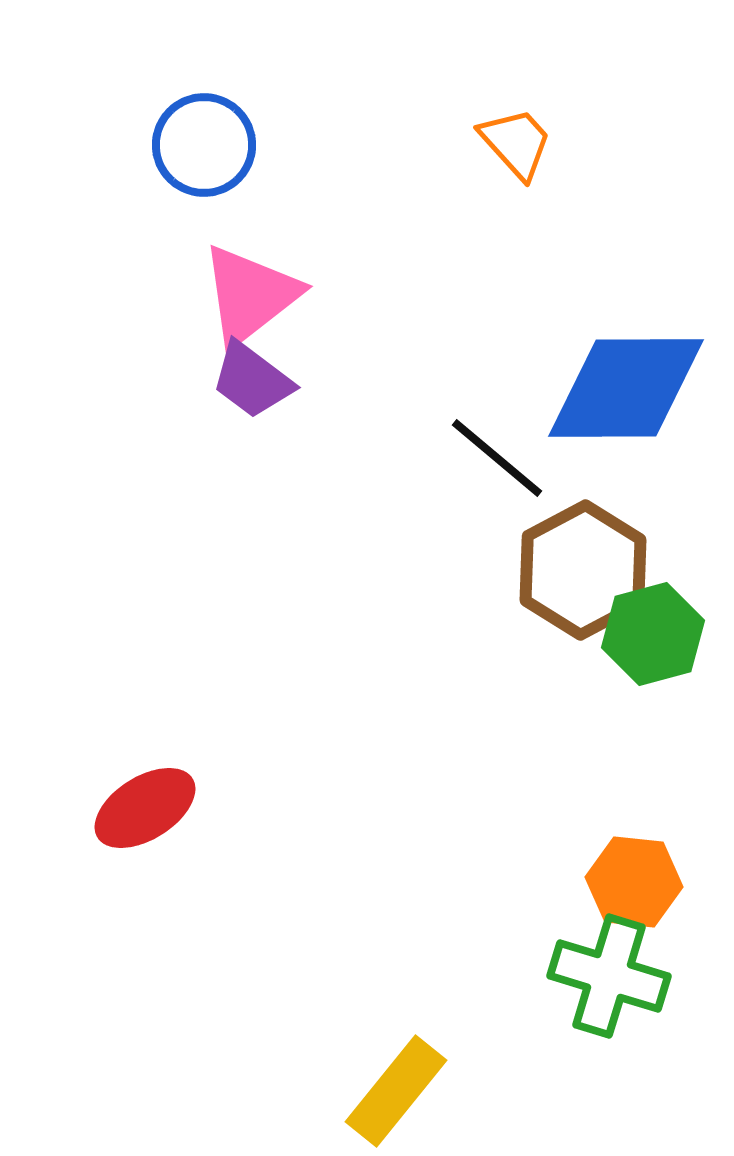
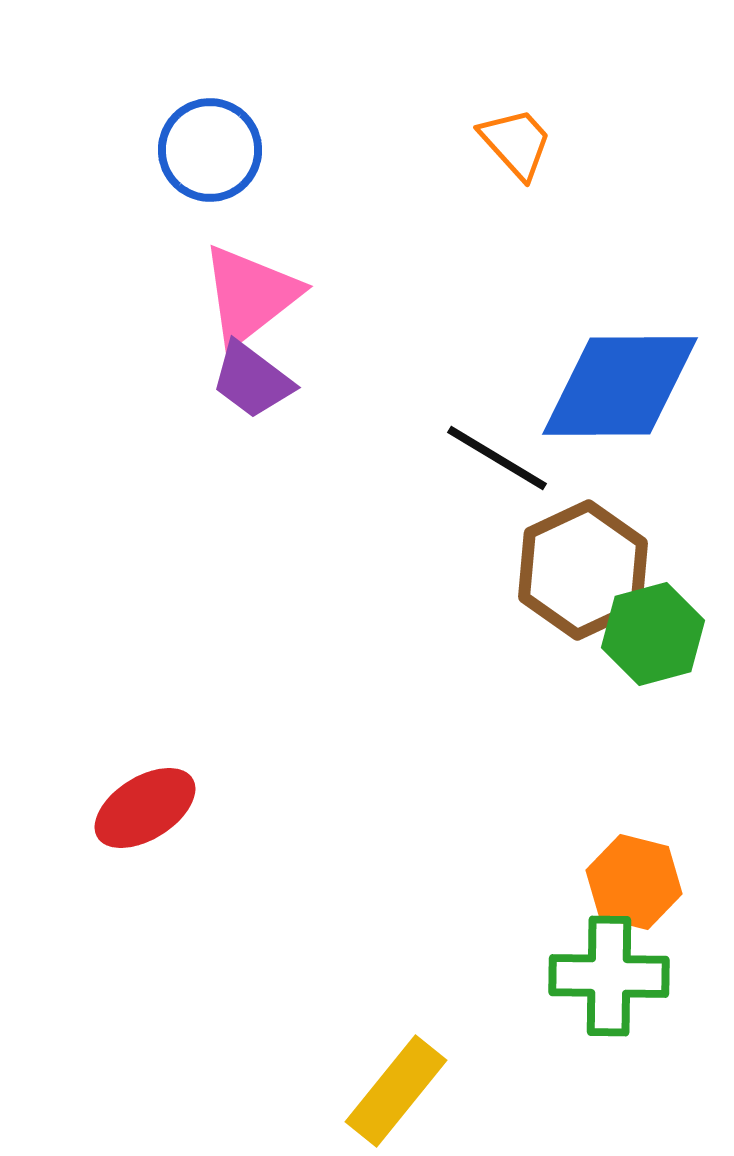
blue circle: moved 6 px right, 5 px down
blue diamond: moved 6 px left, 2 px up
black line: rotated 9 degrees counterclockwise
brown hexagon: rotated 3 degrees clockwise
orange hexagon: rotated 8 degrees clockwise
green cross: rotated 16 degrees counterclockwise
